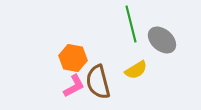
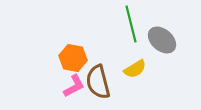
yellow semicircle: moved 1 px left, 1 px up
